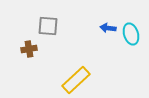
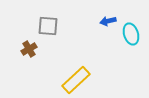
blue arrow: moved 7 px up; rotated 21 degrees counterclockwise
brown cross: rotated 21 degrees counterclockwise
